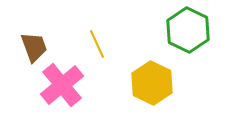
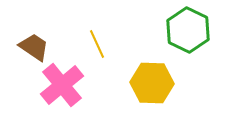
brown trapezoid: rotated 36 degrees counterclockwise
yellow hexagon: rotated 24 degrees counterclockwise
